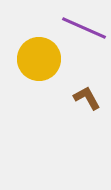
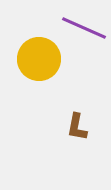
brown L-shape: moved 10 px left, 29 px down; rotated 140 degrees counterclockwise
